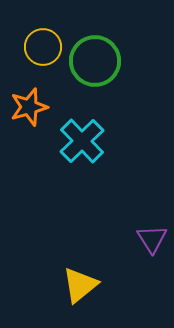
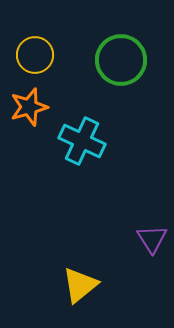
yellow circle: moved 8 px left, 8 px down
green circle: moved 26 px right, 1 px up
cyan cross: rotated 21 degrees counterclockwise
